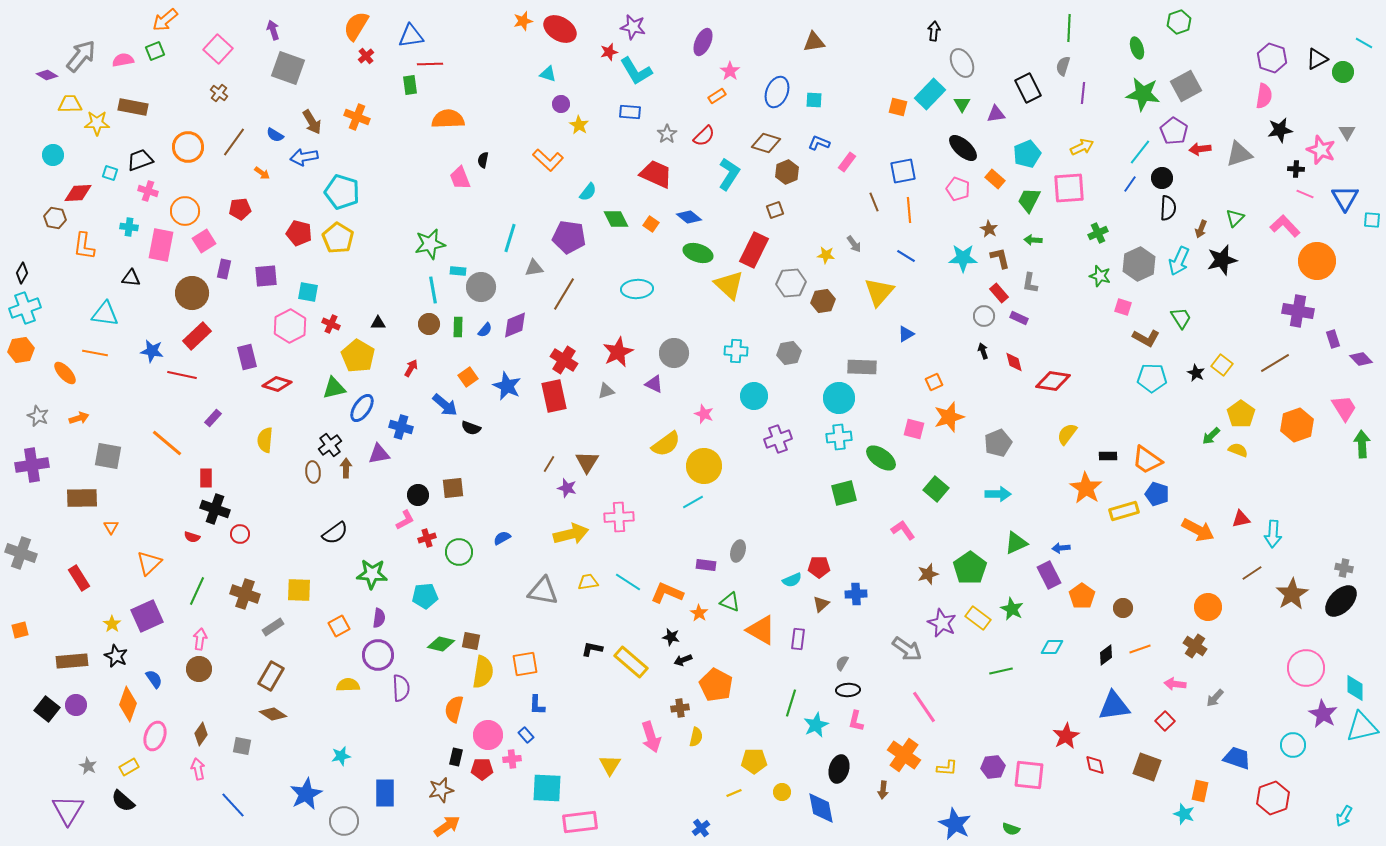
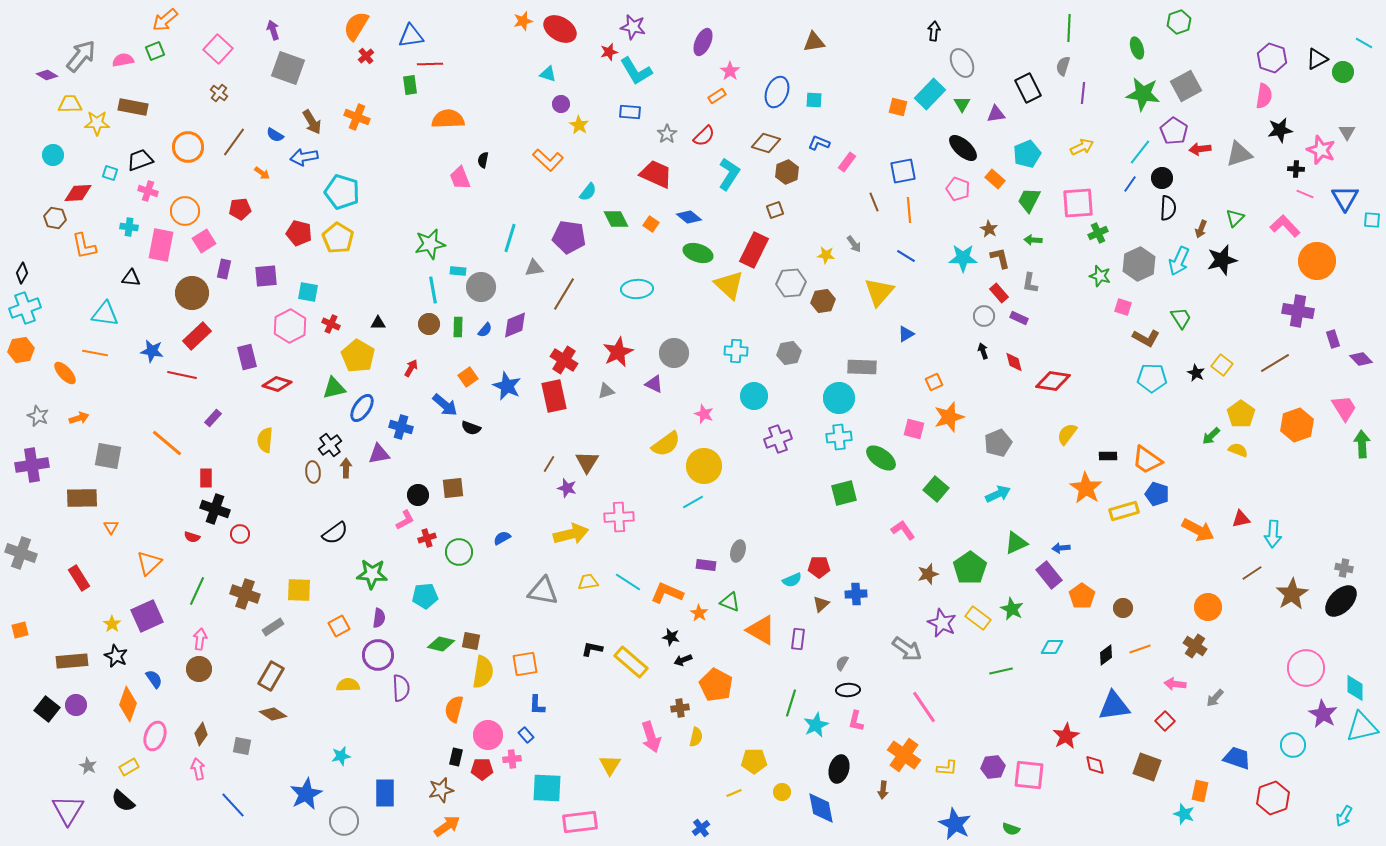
pink square at (1069, 188): moved 9 px right, 15 px down
orange L-shape at (84, 246): rotated 20 degrees counterclockwise
cyan arrow at (998, 494): rotated 25 degrees counterclockwise
purple rectangle at (1049, 575): rotated 12 degrees counterclockwise
